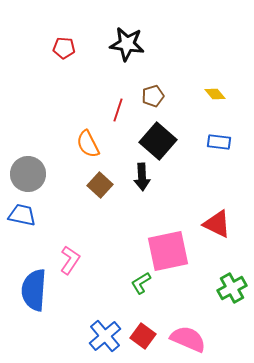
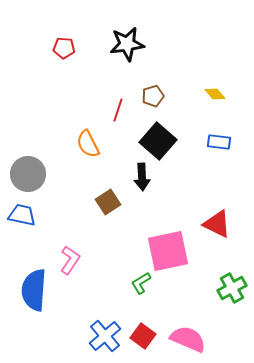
black star: rotated 16 degrees counterclockwise
brown square: moved 8 px right, 17 px down; rotated 15 degrees clockwise
